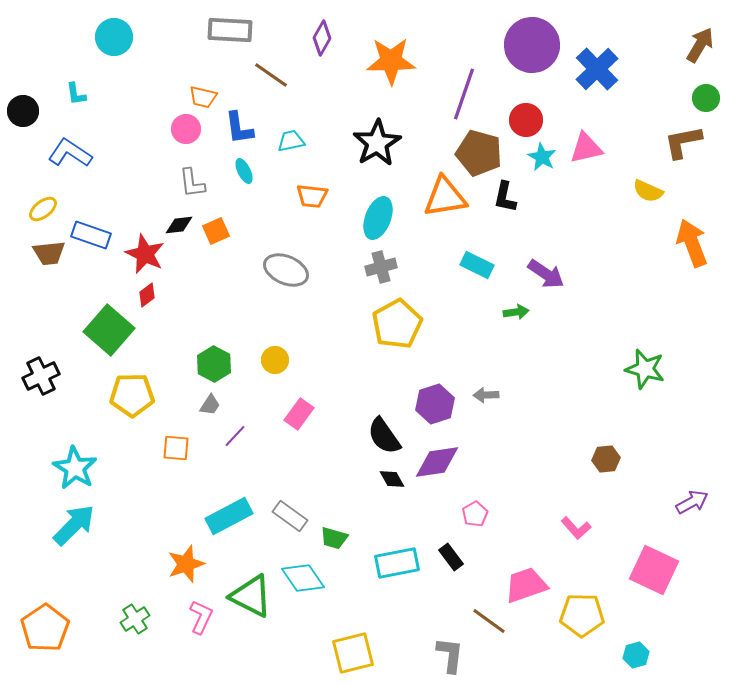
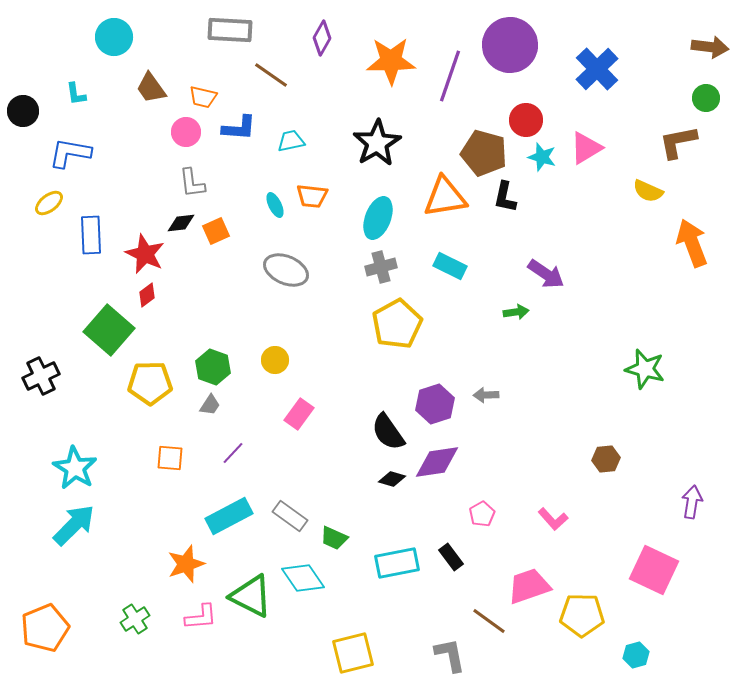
purple circle at (532, 45): moved 22 px left
brown arrow at (700, 45): moved 10 px right, 2 px down; rotated 66 degrees clockwise
purple line at (464, 94): moved 14 px left, 18 px up
blue L-shape at (239, 128): rotated 78 degrees counterclockwise
pink circle at (186, 129): moved 3 px down
brown L-shape at (683, 142): moved 5 px left
pink triangle at (586, 148): rotated 18 degrees counterclockwise
blue L-shape at (70, 153): rotated 24 degrees counterclockwise
brown pentagon at (479, 153): moved 5 px right
cyan star at (542, 157): rotated 12 degrees counterclockwise
cyan ellipse at (244, 171): moved 31 px right, 34 px down
yellow ellipse at (43, 209): moved 6 px right, 6 px up
black diamond at (179, 225): moved 2 px right, 2 px up
blue rectangle at (91, 235): rotated 69 degrees clockwise
brown trapezoid at (49, 253): moved 102 px right, 165 px up; rotated 60 degrees clockwise
cyan rectangle at (477, 265): moved 27 px left, 1 px down
green hexagon at (214, 364): moved 1 px left, 3 px down; rotated 8 degrees counterclockwise
yellow pentagon at (132, 395): moved 18 px right, 12 px up
purple line at (235, 436): moved 2 px left, 17 px down
black semicircle at (384, 436): moved 4 px right, 4 px up
orange square at (176, 448): moved 6 px left, 10 px down
black diamond at (392, 479): rotated 44 degrees counterclockwise
purple arrow at (692, 502): rotated 52 degrees counterclockwise
pink pentagon at (475, 514): moved 7 px right
pink L-shape at (576, 528): moved 23 px left, 9 px up
green trapezoid at (334, 538): rotated 8 degrees clockwise
pink trapezoid at (526, 585): moved 3 px right, 1 px down
pink L-shape at (201, 617): rotated 60 degrees clockwise
orange pentagon at (45, 628): rotated 12 degrees clockwise
gray L-shape at (450, 655): rotated 18 degrees counterclockwise
